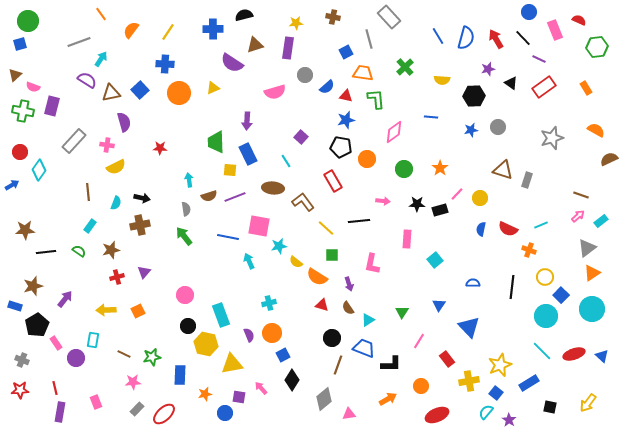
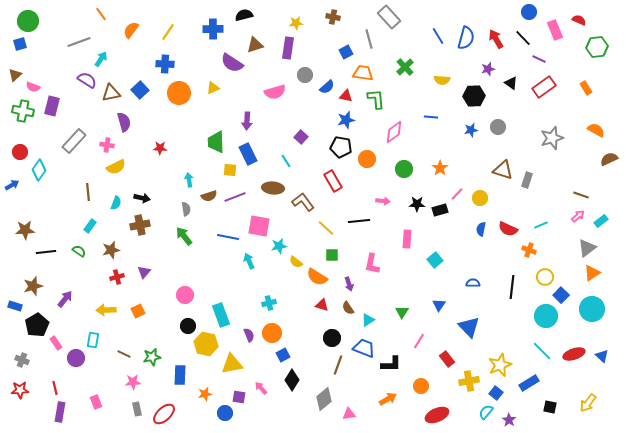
gray rectangle at (137, 409): rotated 56 degrees counterclockwise
